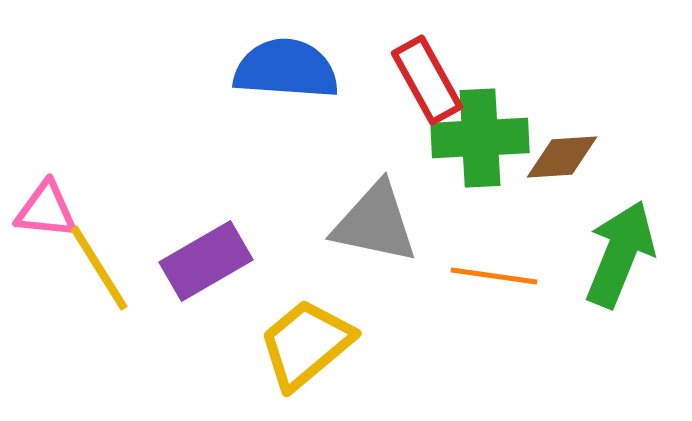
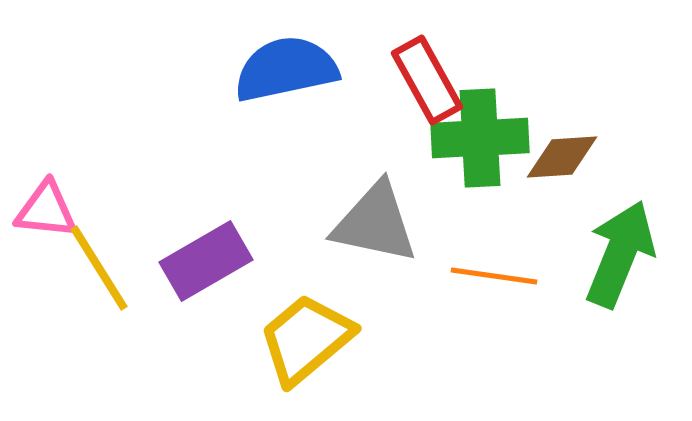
blue semicircle: rotated 16 degrees counterclockwise
yellow trapezoid: moved 5 px up
